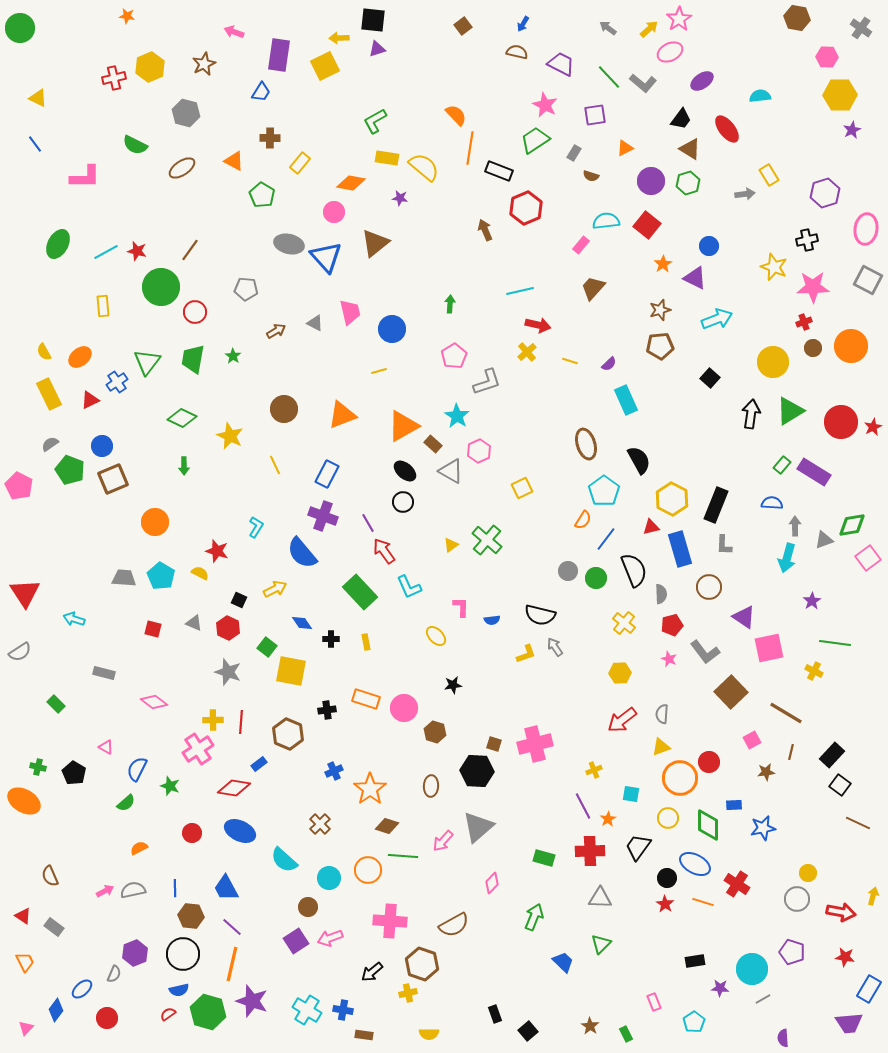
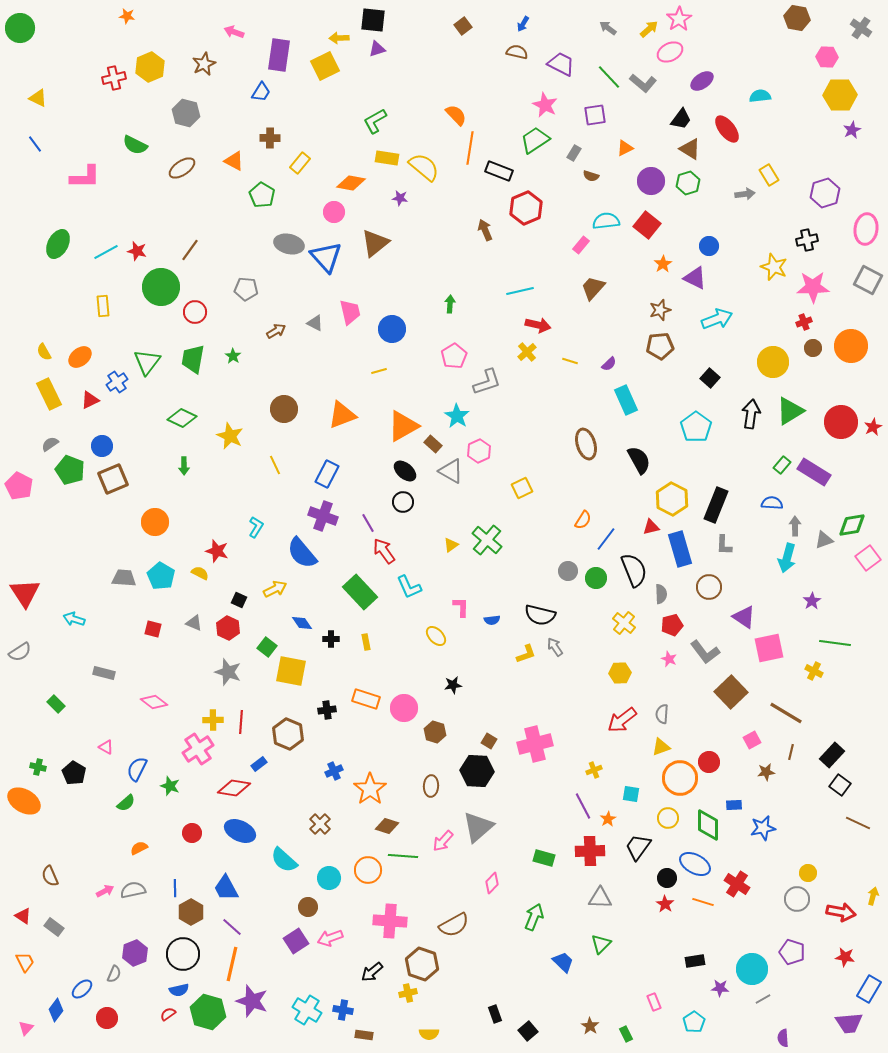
cyan pentagon at (604, 491): moved 92 px right, 64 px up
brown square at (494, 744): moved 5 px left, 3 px up; rotated 14 degrees clockwise
brown hexagon at (191, 916): moved 4 px up; rotated 25 degrees clockwise
